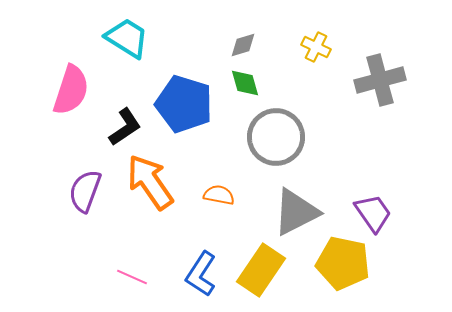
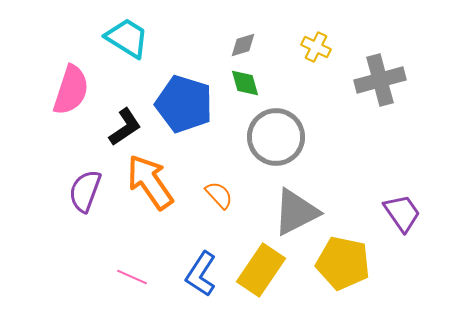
orange semicircle: rotated 36 degrees clockwise
purple trapezoid: moved 29 px right
